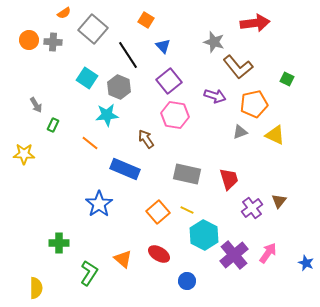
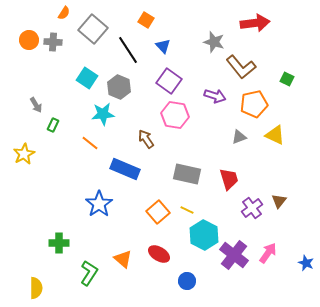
orange semicircle at (64, 13): rotated 24 degrees counterclockwise
black line at (128, 55): moved 5 px up
brown L-shape at (238, 67): moved 3 px right
purple square at (169, 81): rotated 15 degrees counterclockwise
cyan star at (107, 115): moved 4 px left, 1 px up
gray triangle at (240, 132): moved 1 px left, 5 px down
yellow star at (24, 154): rotated 30 degrees counterclockwise
purple cross at (234, 255): rotated 12 degrees counterclockwise
